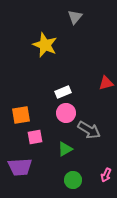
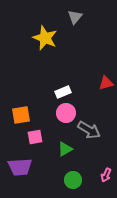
yellow star: moved 7 px up
